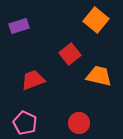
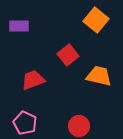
purple rectangle: rotated 18 degrees clockwise
red square: moved 2 px left, 1 px down
red circle: moved 3 px down
